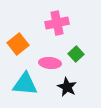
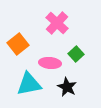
pink cross: rotated 35 degrees counterclockwise
cyan triangle: moved 4 px right; rotated 16 degrees counterclockwise
